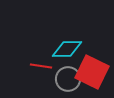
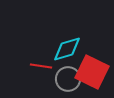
cyan diamond: rotated 16 degrees counterclockwise
